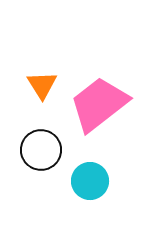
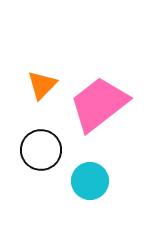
orange triangle: rotated 16 degrees clockwise
